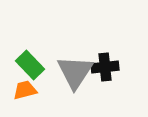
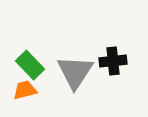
black cross: moved 8 px right, 6 px up
